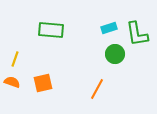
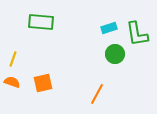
green rectangle: moved 10 px left, 8 px up
yellow line: moved 2 px left
orange line: moved 5 px down
